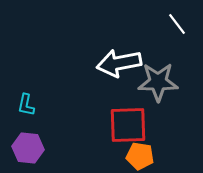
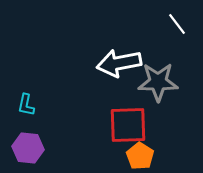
orange pentagon: rotated 24 degrees clockwise
